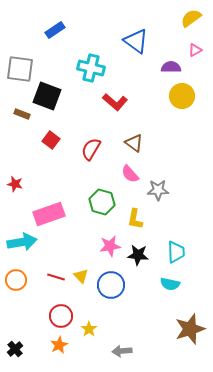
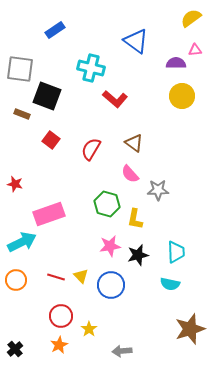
pink triangle: rotated 24 degrees clockwise
purple semicircle: moved 5 px right, 4 px up
red L-shape: moved 3 px up
green hexagon: moved 5 px right, 2 px down
cyan arrow: rotated 16 degrees counterclockwise
black star: rotated 20 degrees counterclockwise
